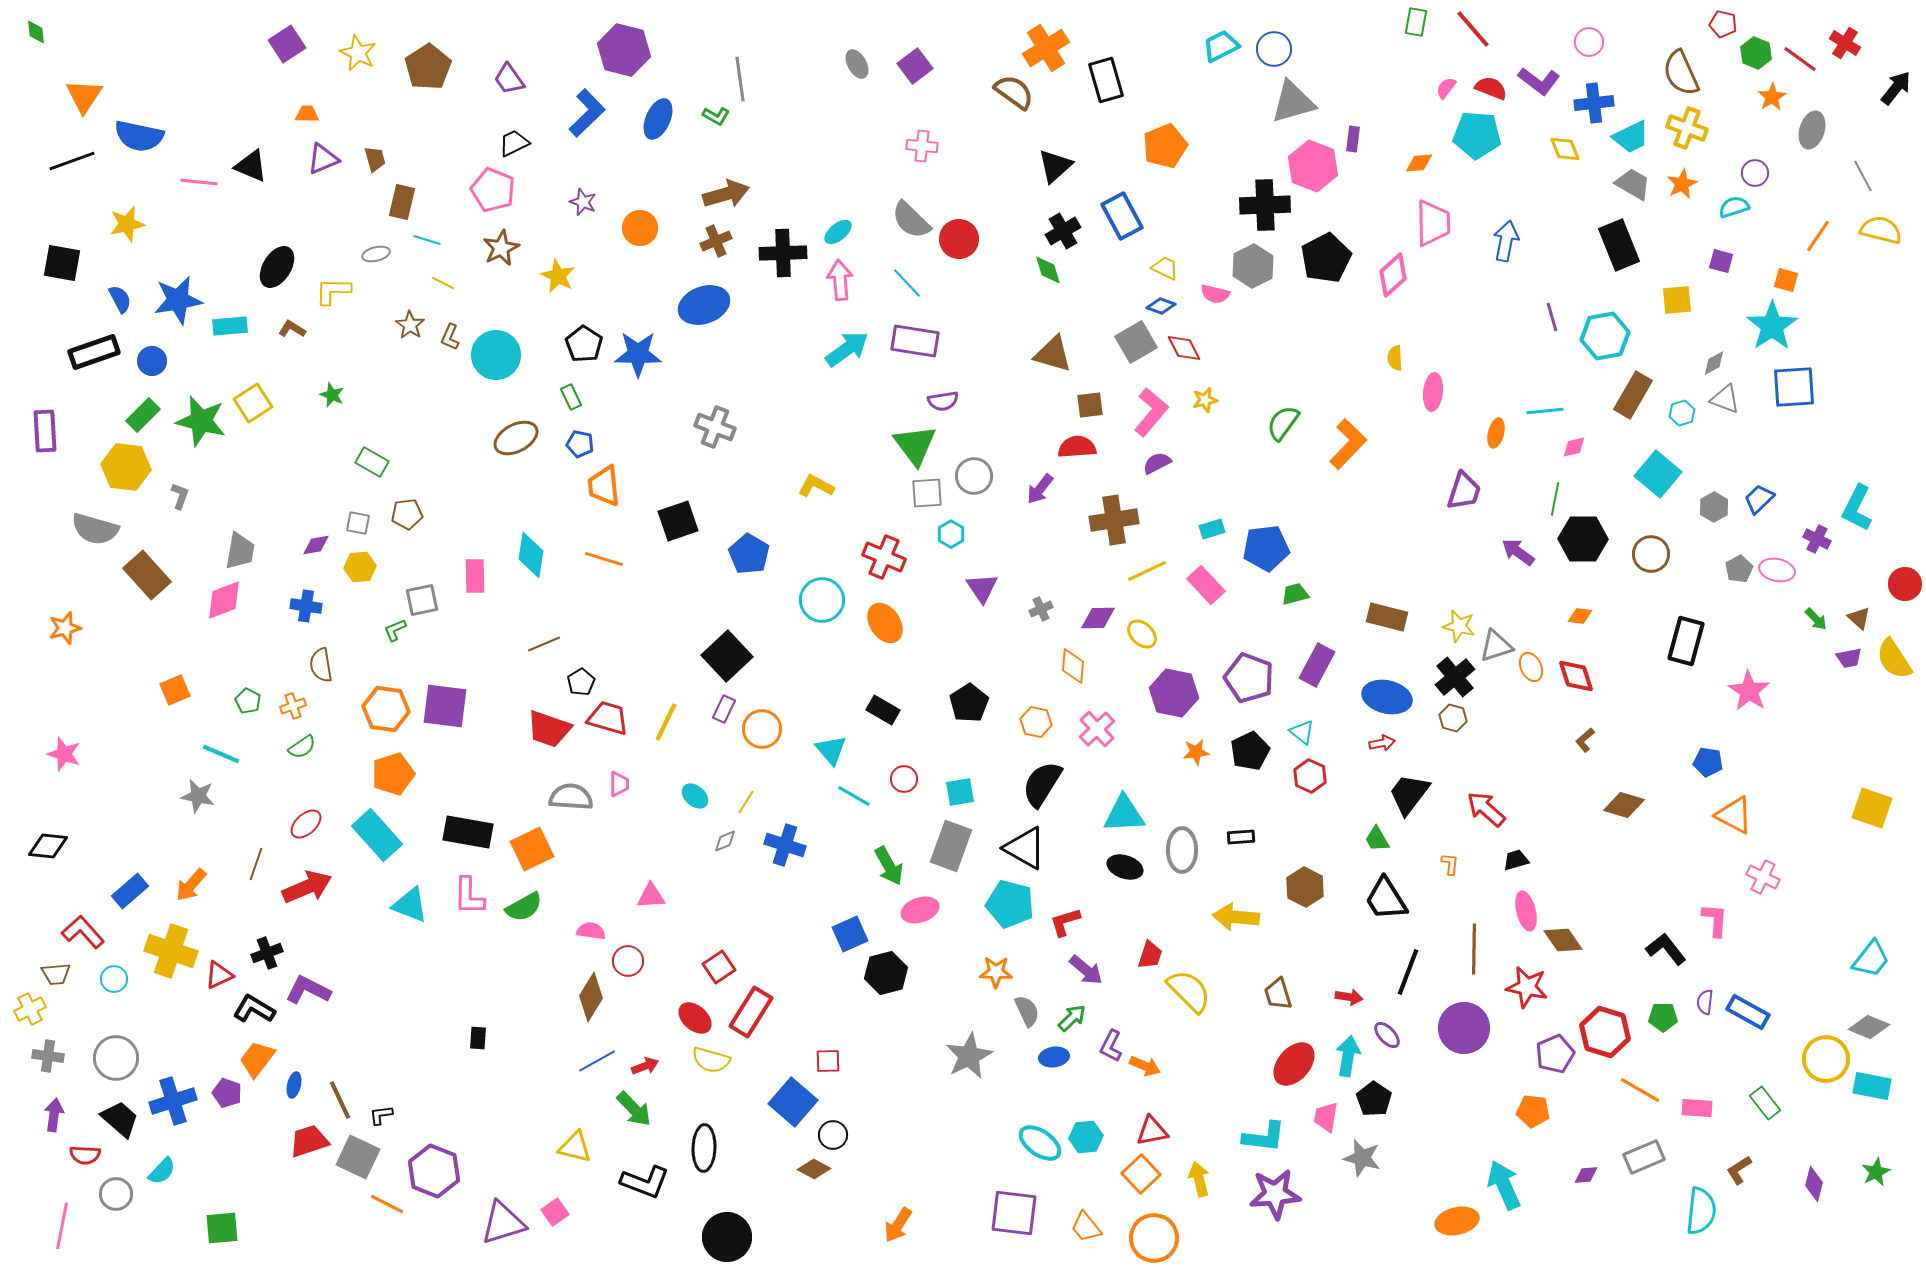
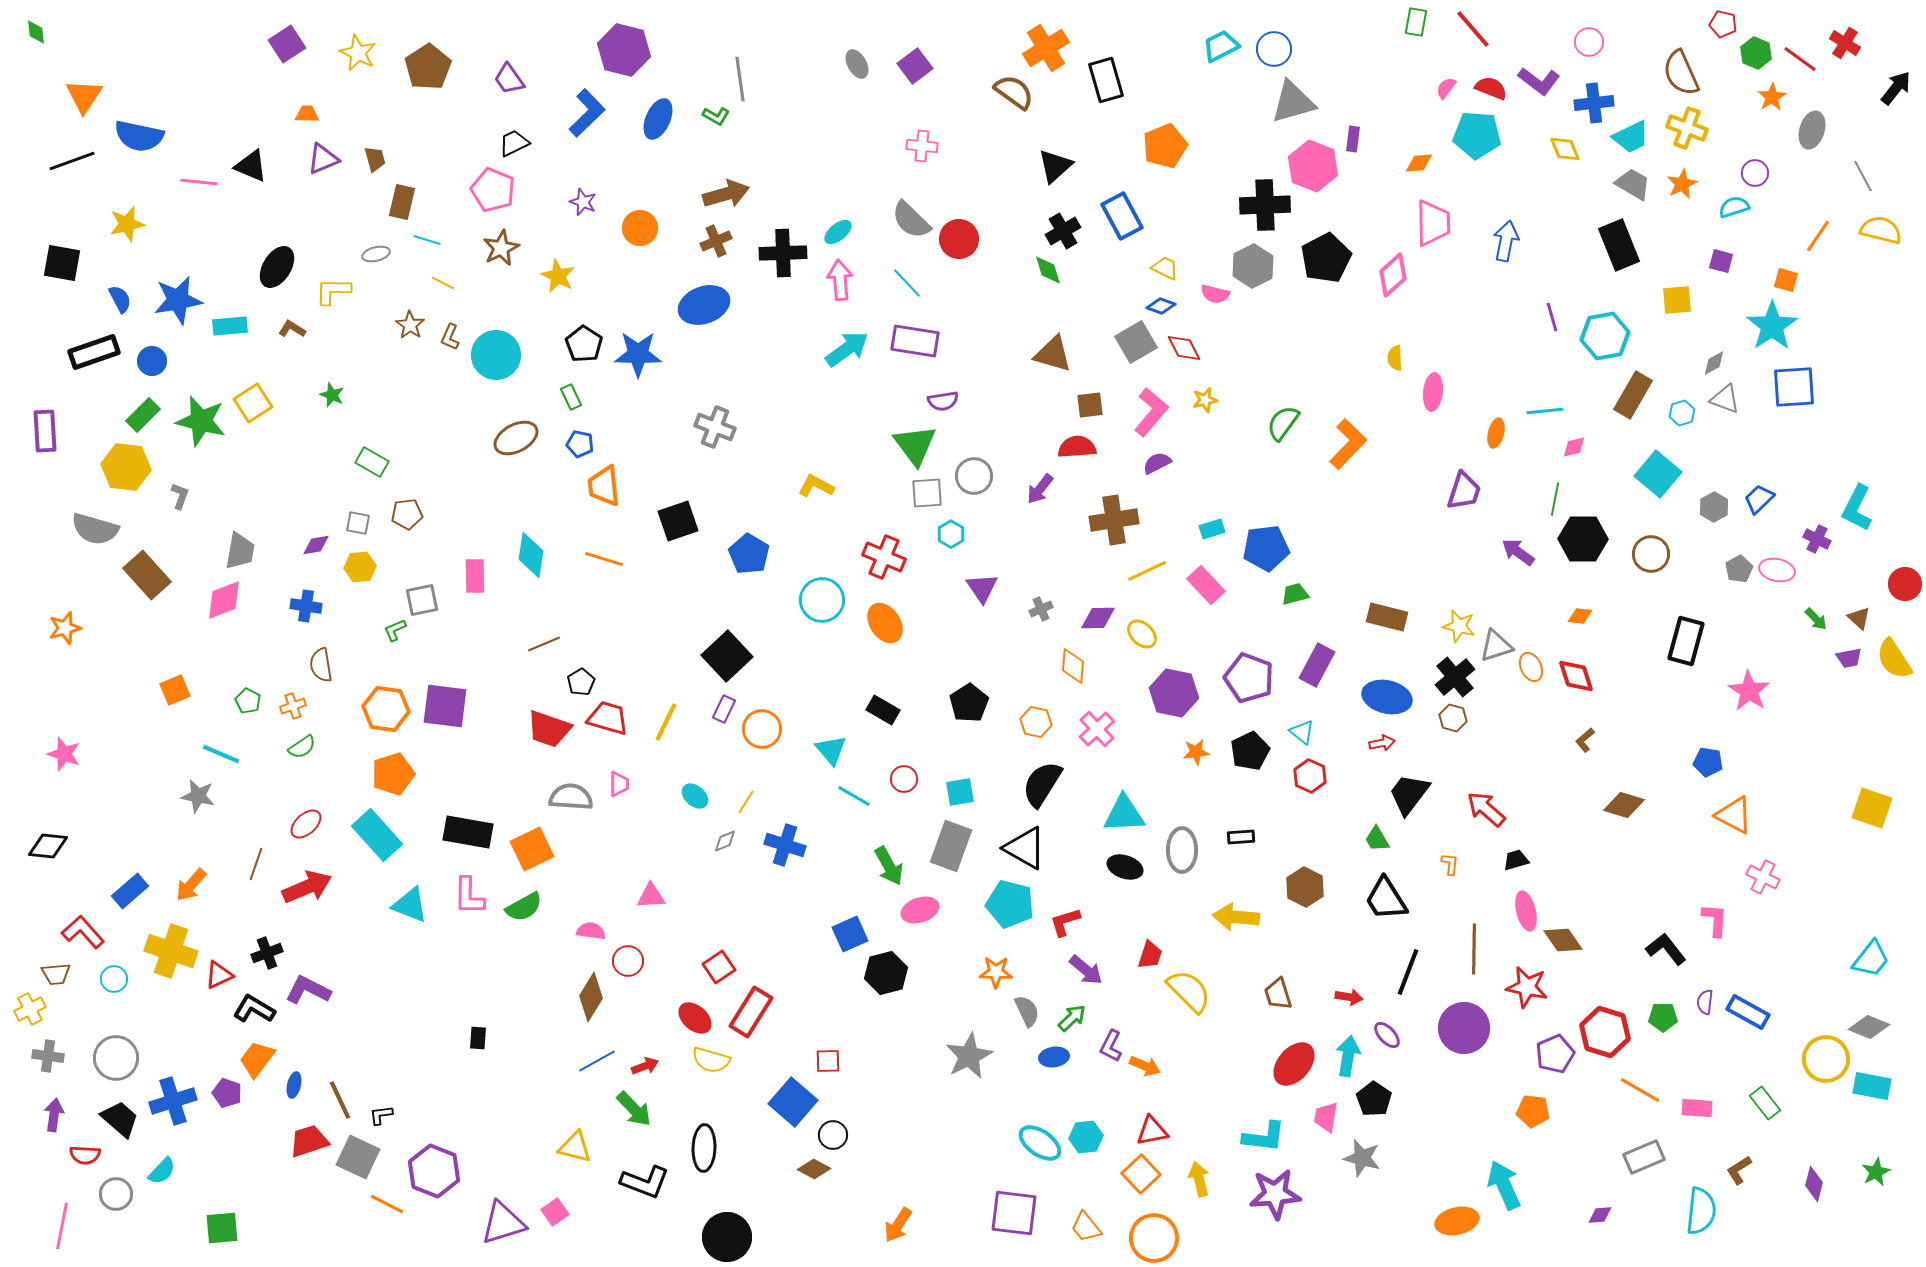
purple diamond at (1586, 1175): moved 14 px right, 40 px down
